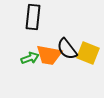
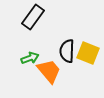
black rectangle: rotated 30 degrees clockwise
black semicircle: moved 2 px down; rotated 40 degrees clockwise
orange trapezoid: moved 16 px down; rotated 140 degrees counterclockwise
